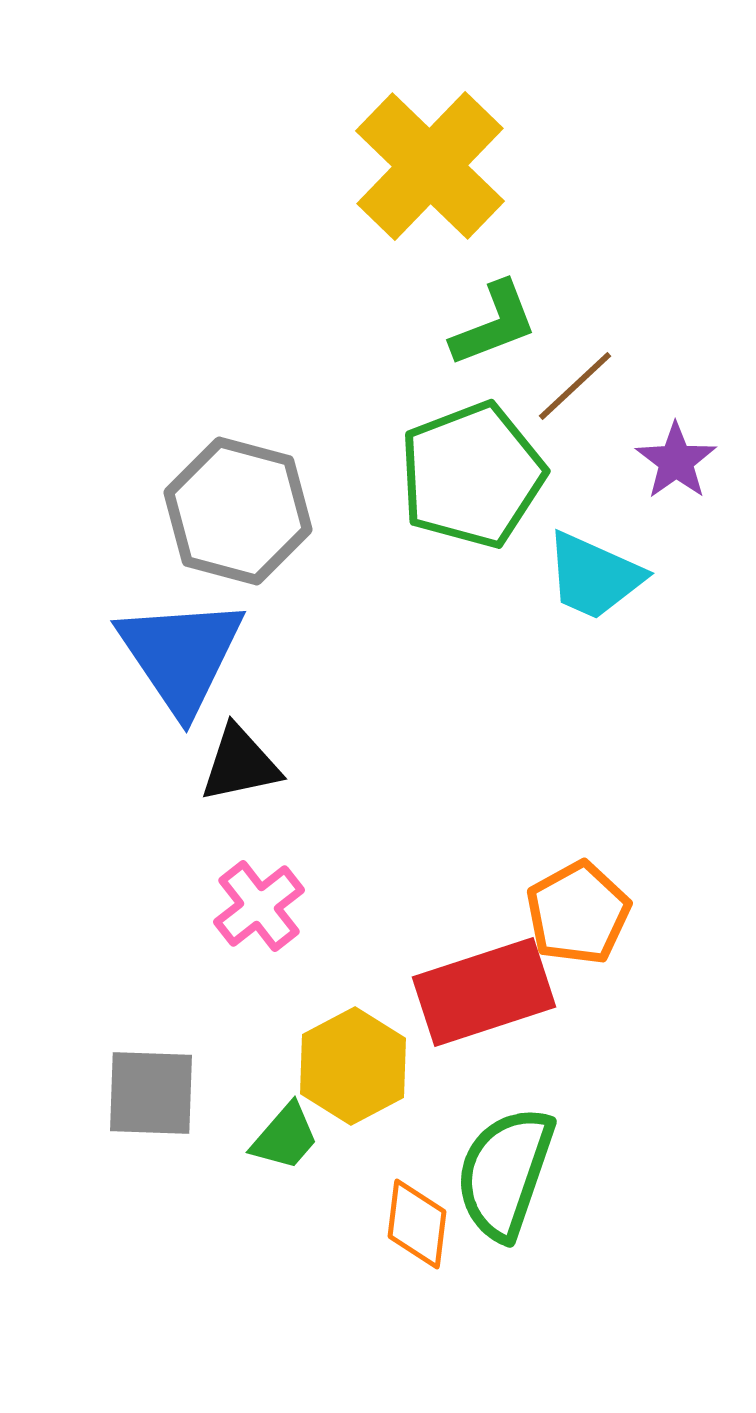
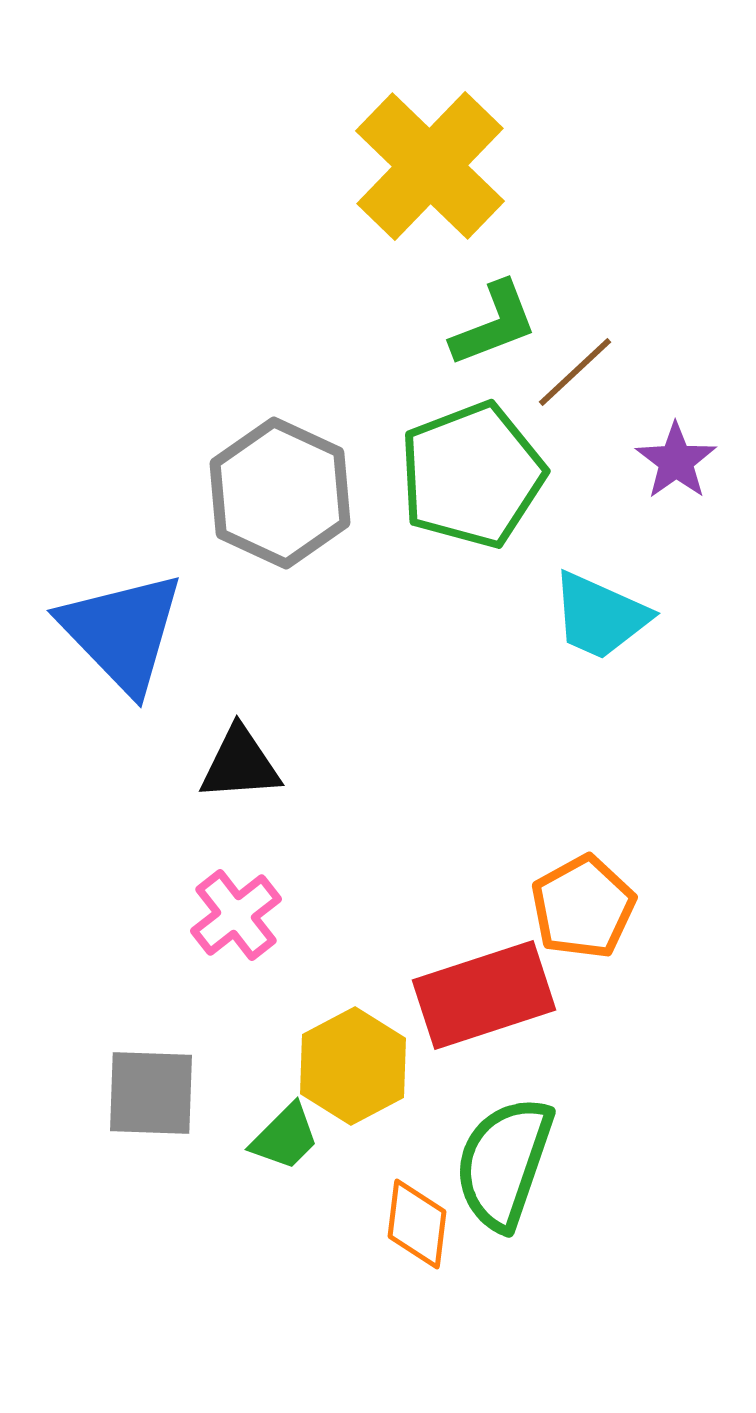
brown line: moved 14 px up
gray hexagon: moved 42 px right, 18 px up; rotated 10 degrees clockwise
cyan trapezoid: moved 6 px right, 40 px down
blue triangle: moved 59 px left, 23 px up; rotated 10 degrees counterclockwise
black triangle: rotated 8 degrees clockwise
pink cross: moved 23 px left, 9 px down
orange pentagon: moved 5 px right, 6 px up
red rectangle: moved 3 px down
green trapezoid: rotated 4 degrees clockwise
green semicircle: moved 1 px left, 10 px up
